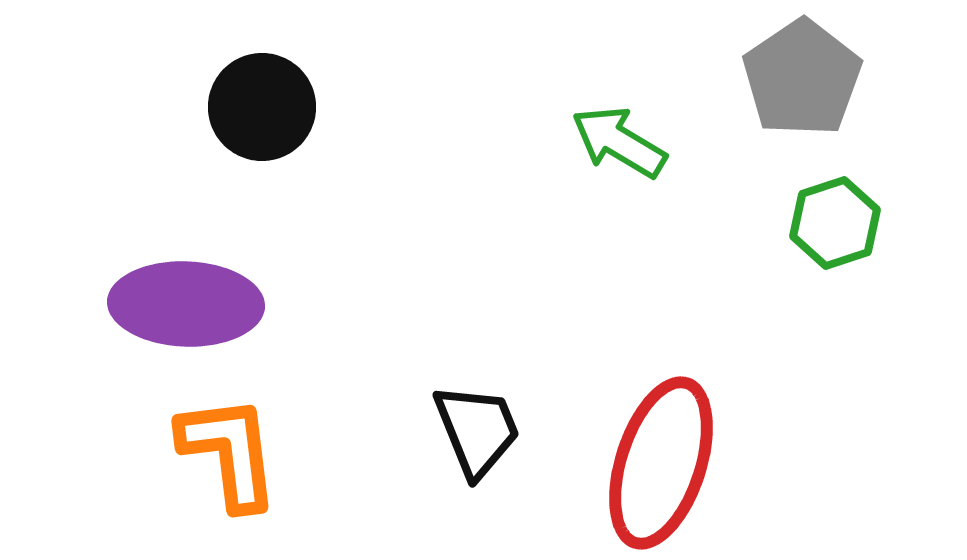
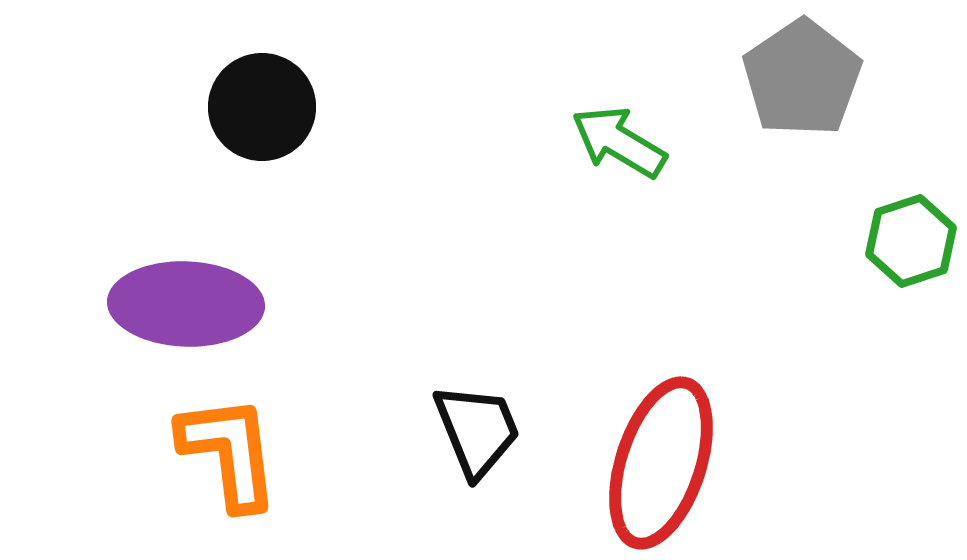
green hexagon: moved 76 px right, 18 px down
